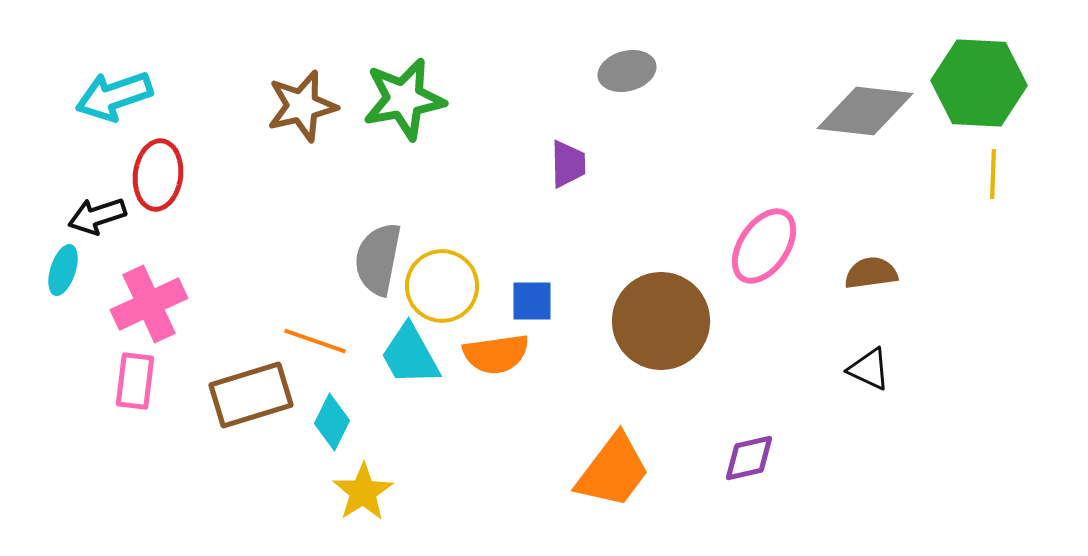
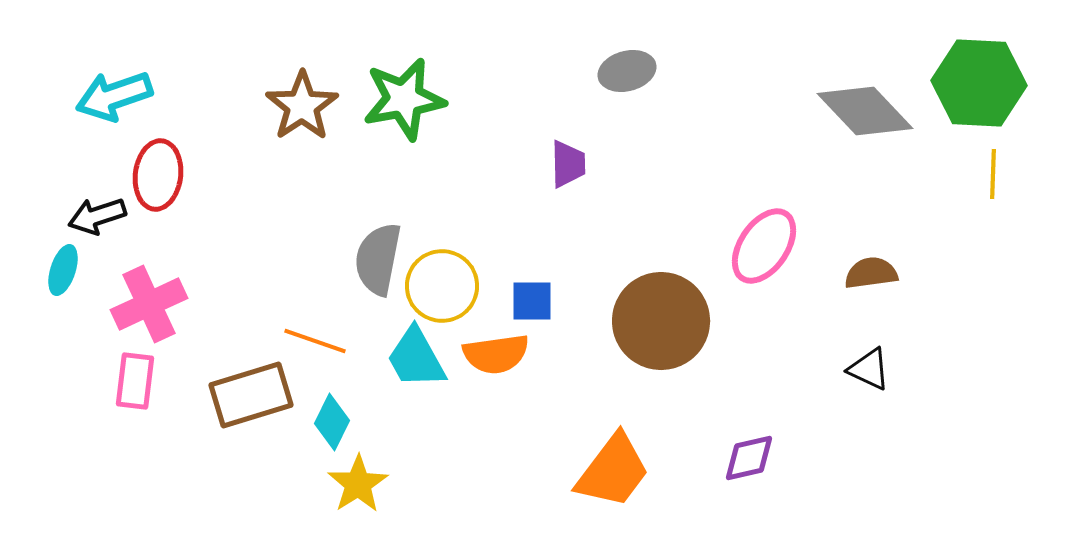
brown star: rotated 20 degrees counterclockwise
gray diamond: rotated 40 degrees clockwise
cyan trapezoid: moved 6 px right, 3 px down
yellow star: moved 5 px left, 8 px up
